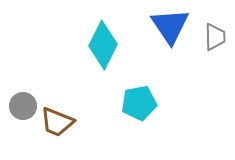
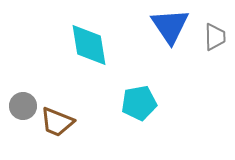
cyan diamond: moved 14 px left; rotated 36 degrees counterclockwise
